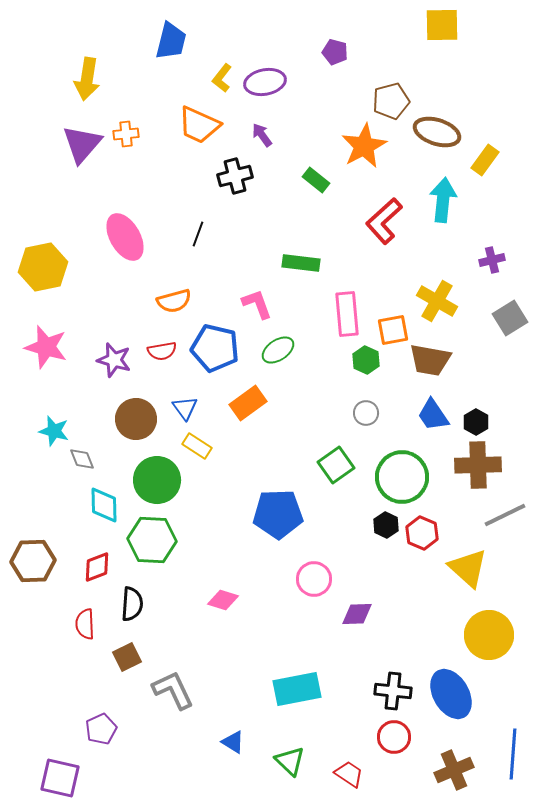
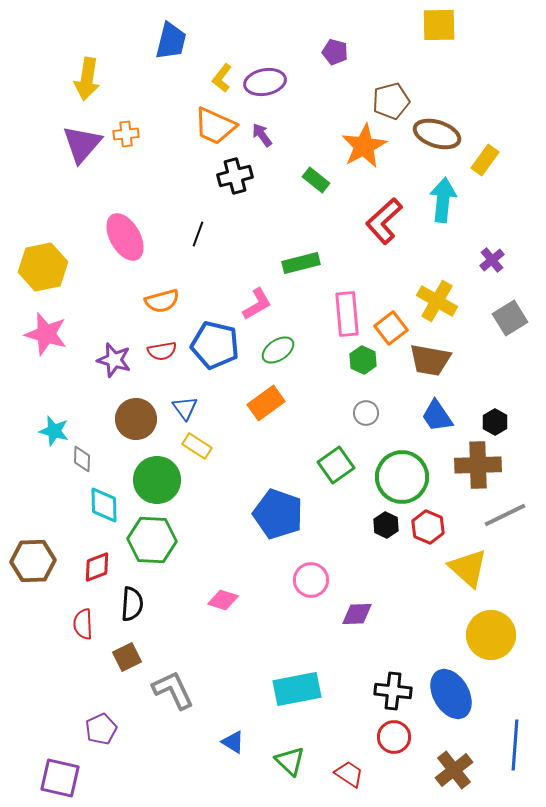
yellow square at (442, 25): moved 3 px left
orange trapezoid at (199, 125): moved 16 px right, 1 px down
brown ellipse at (437, 132): moved 2 px down
purple cross at (492, 260): rotated 25 degrees counterclockwise
green rectangle at (301, 263): rotated 21 degrees counterclockwise
orange semicircle at (174, 301): moved 12 px left
pink L-shape at (257, 304): rotated 80 degrees clockwise
orange square at (393, 330): moved 2 px left, 2 px up; rotated 28 degrees counterclockwise
pink star at (46, 347): moved 13 px up
blue pentagon at (215, 348): moved 3 px up
green hexagon at (366, 360): moved 3 px left
orange rectangle at (248, 403): moved 18 px right
blue trapezoid at (433, 415): moved 4 px right, 1 px down
black hexagon at (476, 422): moved 19 px right
gray diamond at (82, 459): rotated 24 degrees clockwise
blue pentagon at (278, 514): rotated 21 degrees clockwise
red hexagon at (422, 533): moved 6 px right, 6 px up
pink circle at (314, 579): moved 3 px left, 1 px down
red semicircle at (85, 624): moved 2 px left
yellow circle at (489, 635): moved 2 px right
blue line at (513, 754): moved 2 px right, 9 px up
brown cross at (454, 770): rotated 15 degrees counterclockwise
